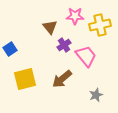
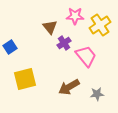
yellow cross: rotated 20 degrees counterclockwise
purple cross: moved 2 px up
blue square: moved 2 px up
brown arrow: moved 7 px right, 8 px down; rotated 10 degrees clockwise
gray star: moved 1 px right, 1 px up; rotated 16 degrees clockwise
